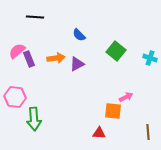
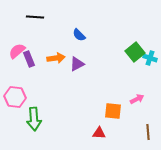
green square: moved 19 px right, 1 px down; rotated 12 degrees clockwise
pink arrow: moved 11 px right, 2 px down
